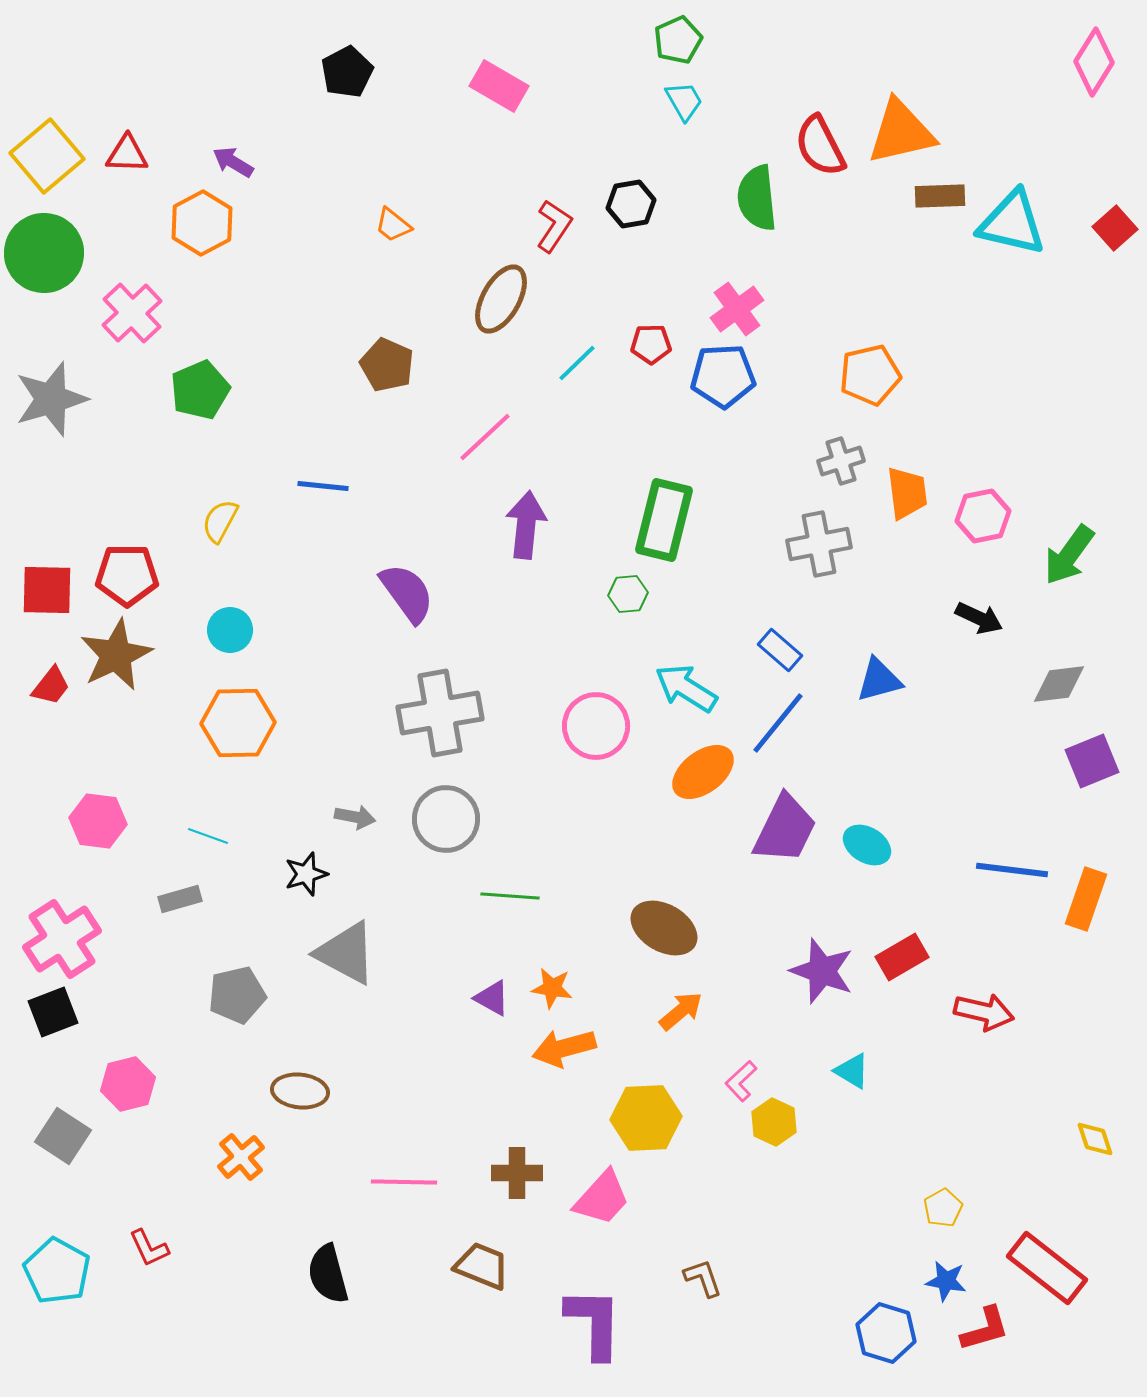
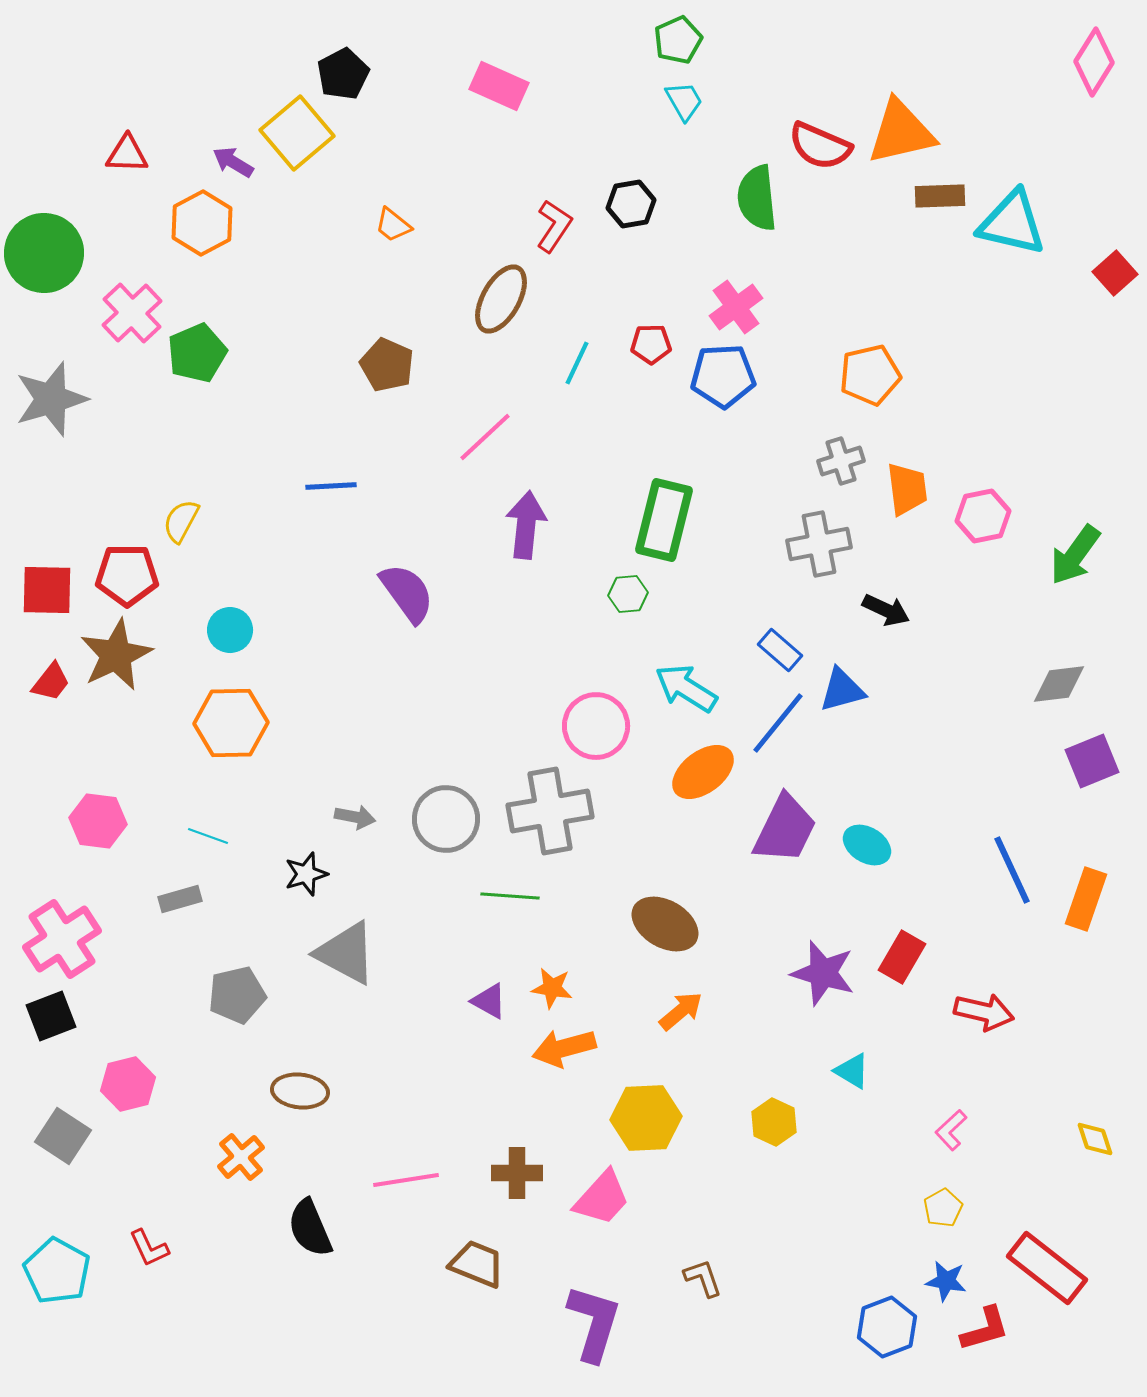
black pentagon at (347, 72): moved 4 px left, 2 px down
pink rectangle at (499, 86): rotated 6 degrees counterclockwise
red semicircle at (820, 146): rotated 40 degrees counterclockwise
yellow square at (47, 156): moved 250 px right, 23 px up
red square at (1115, 228): moved 45 px down
pink cross at (737, 309): moved 1 px left, 2 px up
cyan line at (577, 363): rotated 21 degrees counterclockwise
green pentagon at (200, 390): moved 3 px left, 37 px up
blue line at (323, 486): moved 8 px right; rotated 9 degrees counterclockwise
orange trapezoid at (907, 493): moved 4 px up
yellow semicircle at (220, 521): moved 39 px left
green arrow at (1069, 555): moved 6 px right
black arrow at (979, 618): moved 93 px left, 8 px up
blue triangle at (879, 680): moved 37 px left, 10 px down
red trapezoid at (51, 686): moved 4 px up
gray cross at (440, 713): moved 110 px right, 98 px down
orange hexagon at (238, 723): moved 7 px left
blue line at (1012, 870): rotated 58 degrees clockwise
brown ellipse at (664, 928): moved 1 px right, 4 px up
red rectangle at (902, 957): rotated 30 degrees counterclockwise
purple star at (822, 971): moved 1 px right, 2 px down; rotated 4 degrees counterclockwise
purple triangle at (492, 998): moved 3 px left, 3 px down
black square at (53, 1012): moved 2 px left, 4 px down
pink L-shape at (741, 1081): moved 210 px right, 49 px down
pink line at (404, 1182): moved 2 px right, 2 px up; rotated 10 degrees counterclockwise
brown trapezoid at (482, 1266): moved 5 px left, 2 px up
black semicircle at (328, 1274): moved 18 px left, 46 px up; rotated 8 degrees counterclockwise
purple L-shape at (594, 1323): rotated 16 degrees clockwise
blue hexagon at (886, 1333): moved 1 px right, 6 px up; rotated 22 degrees clockwise
